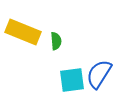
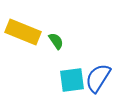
green semicircle: rotated 30 degrees counterclockwise
blue semicircle: moved 1 px left, 4 px down
